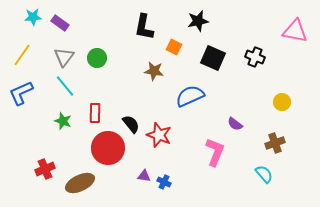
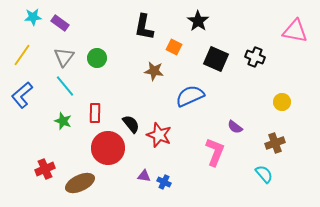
black star: rotated 25 degrees counterclockwise
black square: moved 3 px right, 1 px down
blue L-shape: moved 1 px right, 2 px down; rotated 16 degrees counterclockwise
purple semicircle: moved 3 px down
